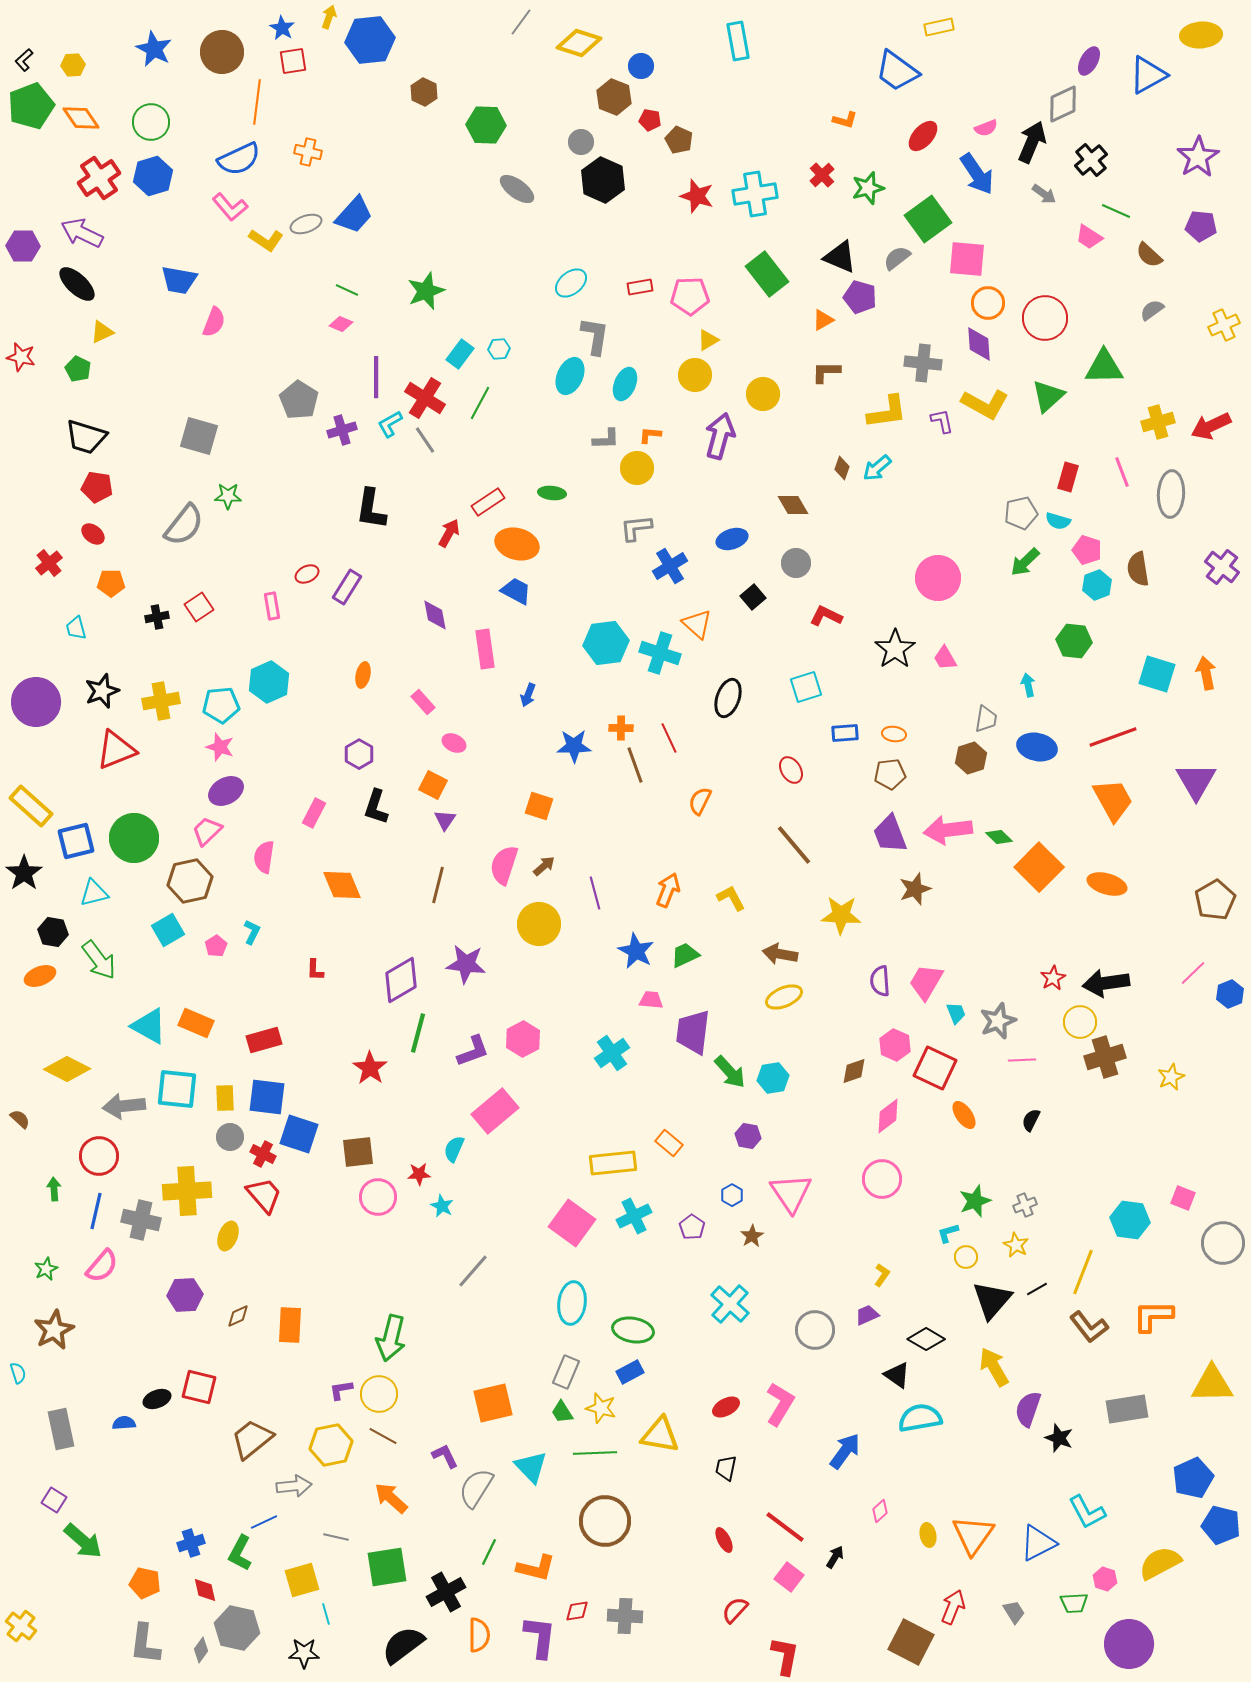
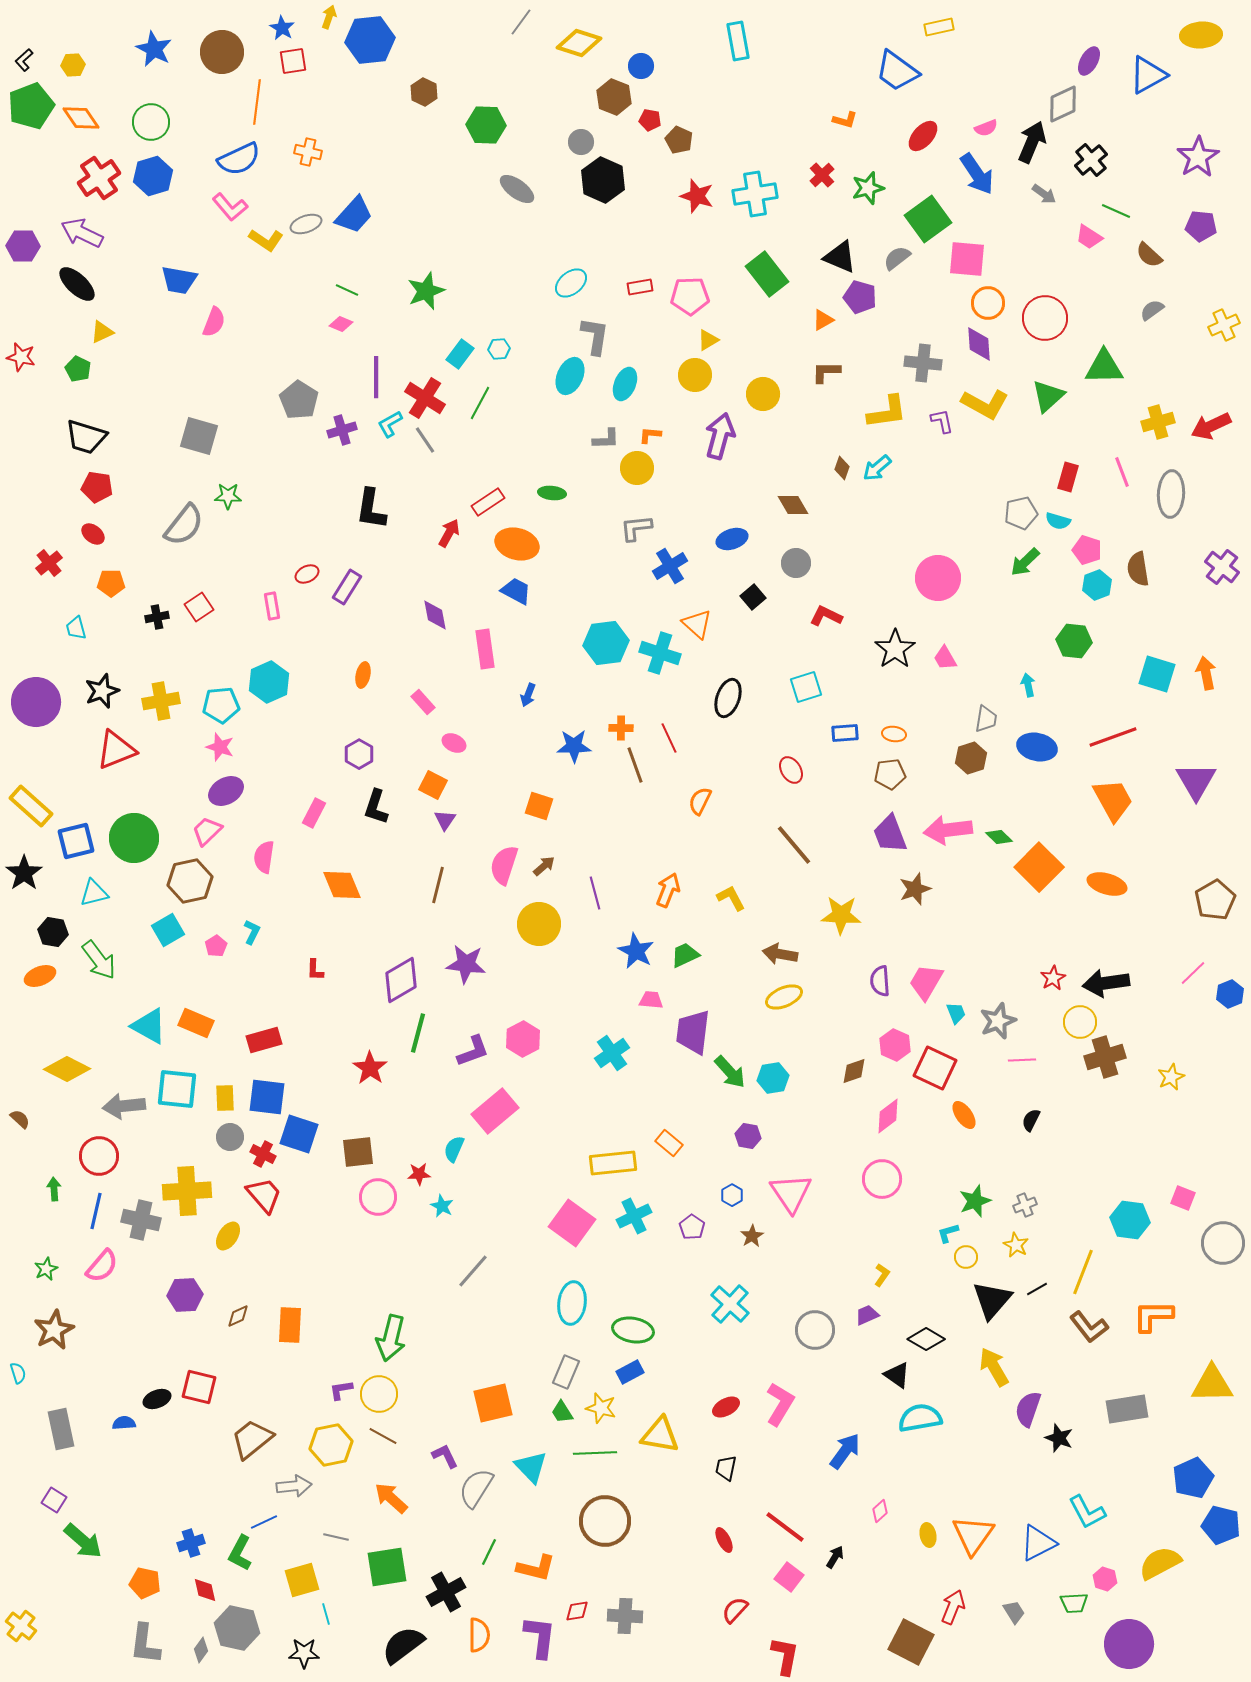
yellow ellipse at (228, 1236): rotated 12 degrees clockwise
